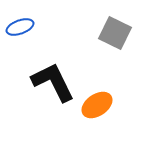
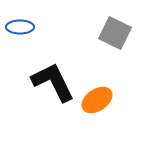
blue ellipse: rotated 20 degrees clockwise
orange ellipse: moved 5 px up
